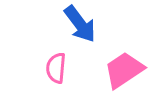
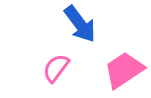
pink semicircle: rotated 32 degrees clockwise
